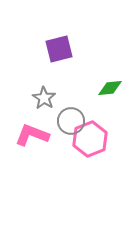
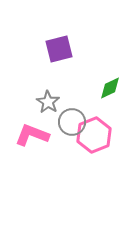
green diamond: rotated 20 degrees counterclockwise
gray star: moved 4 px right, 4 px down
gray circle: moved 1 px right, 1 px down
pink hexagon: moved 4 px right, 4 px up
